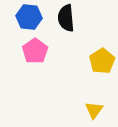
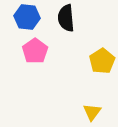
blue hexagon: moved 2 px left
yellow triangle: moved 2 px left, 2 px down
